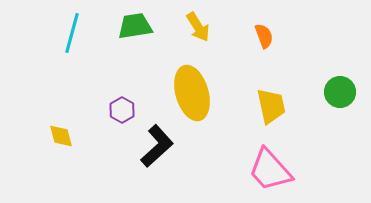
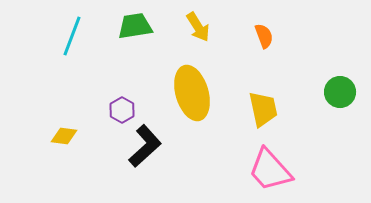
cyan line: moved 3 px down; rotated 6 degrees clockwise
yellow trapezoid: moved 8 px left, 3 px down
yellow diamond: moved 3 px right; rotated 68 degrees counterclockwise
black L-shape: moved 12 px left
